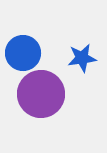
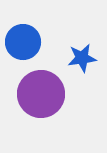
blue circle: moved 11 px up
